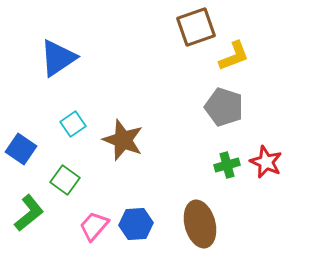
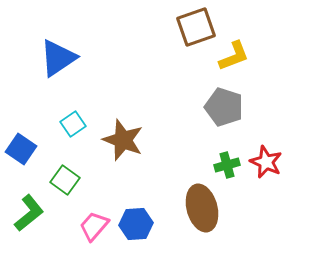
brown ellipse: moved 2 px right, 16 px up
